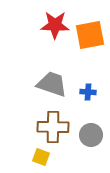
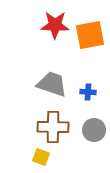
gray circle: moved 3 px right, 5 px up
